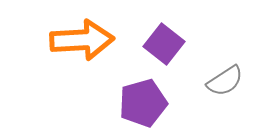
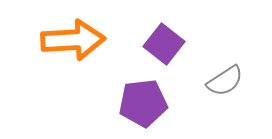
orange arrow: moved 9 px left
purple pentagon: rotated 9 degrees clockwise
